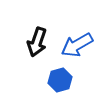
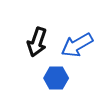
blue hexagon: moved 4 px left, 2 px up; rotated 15 degrees clockwise
